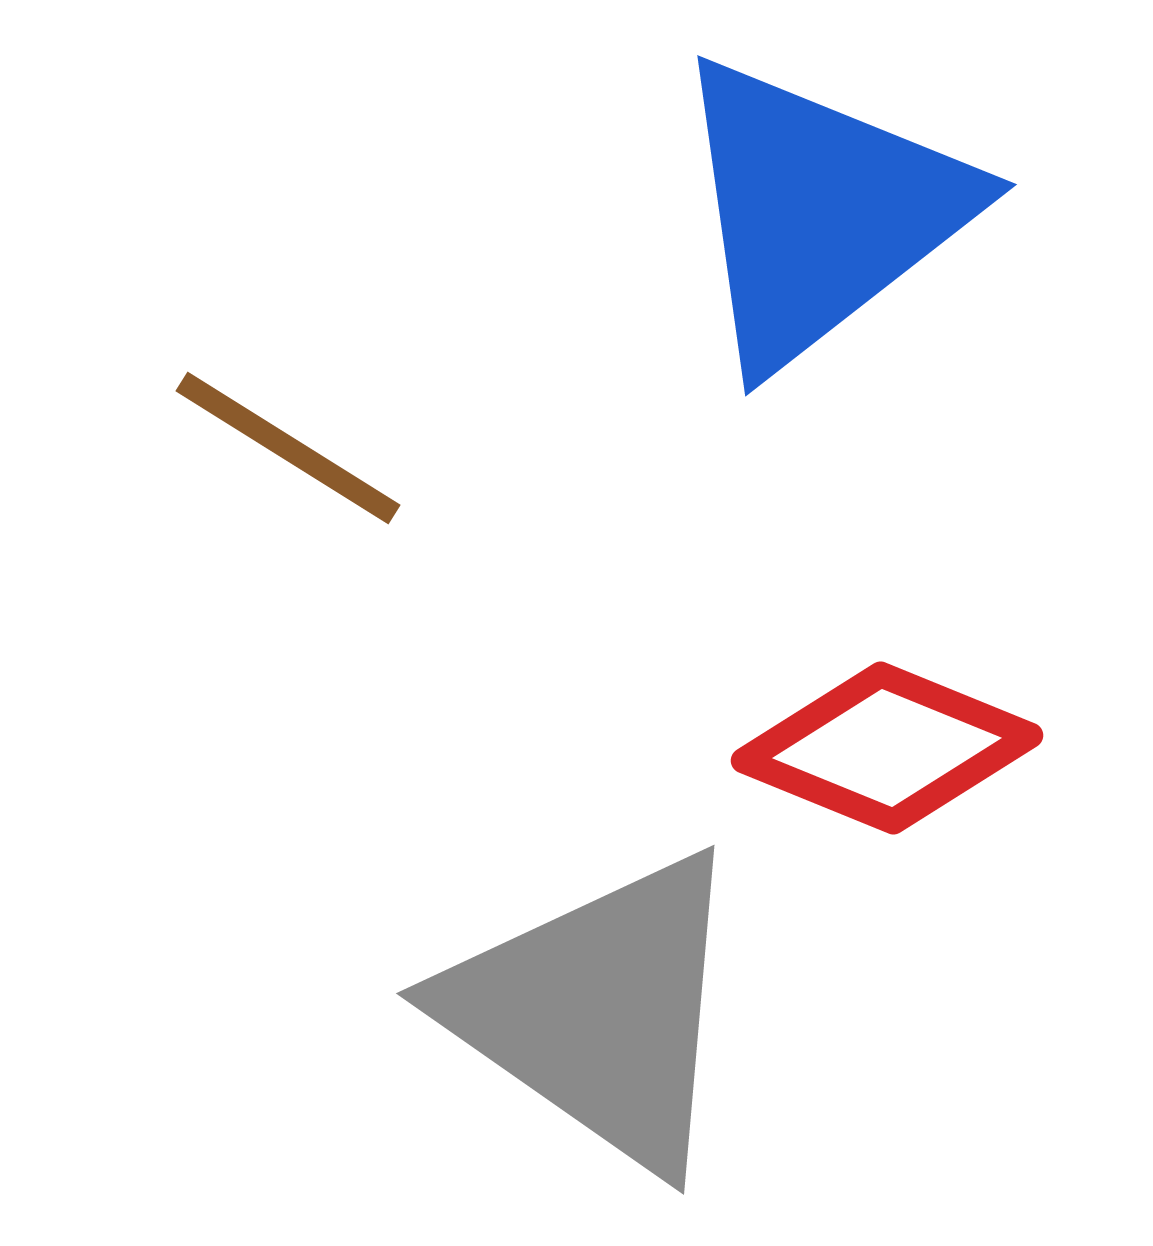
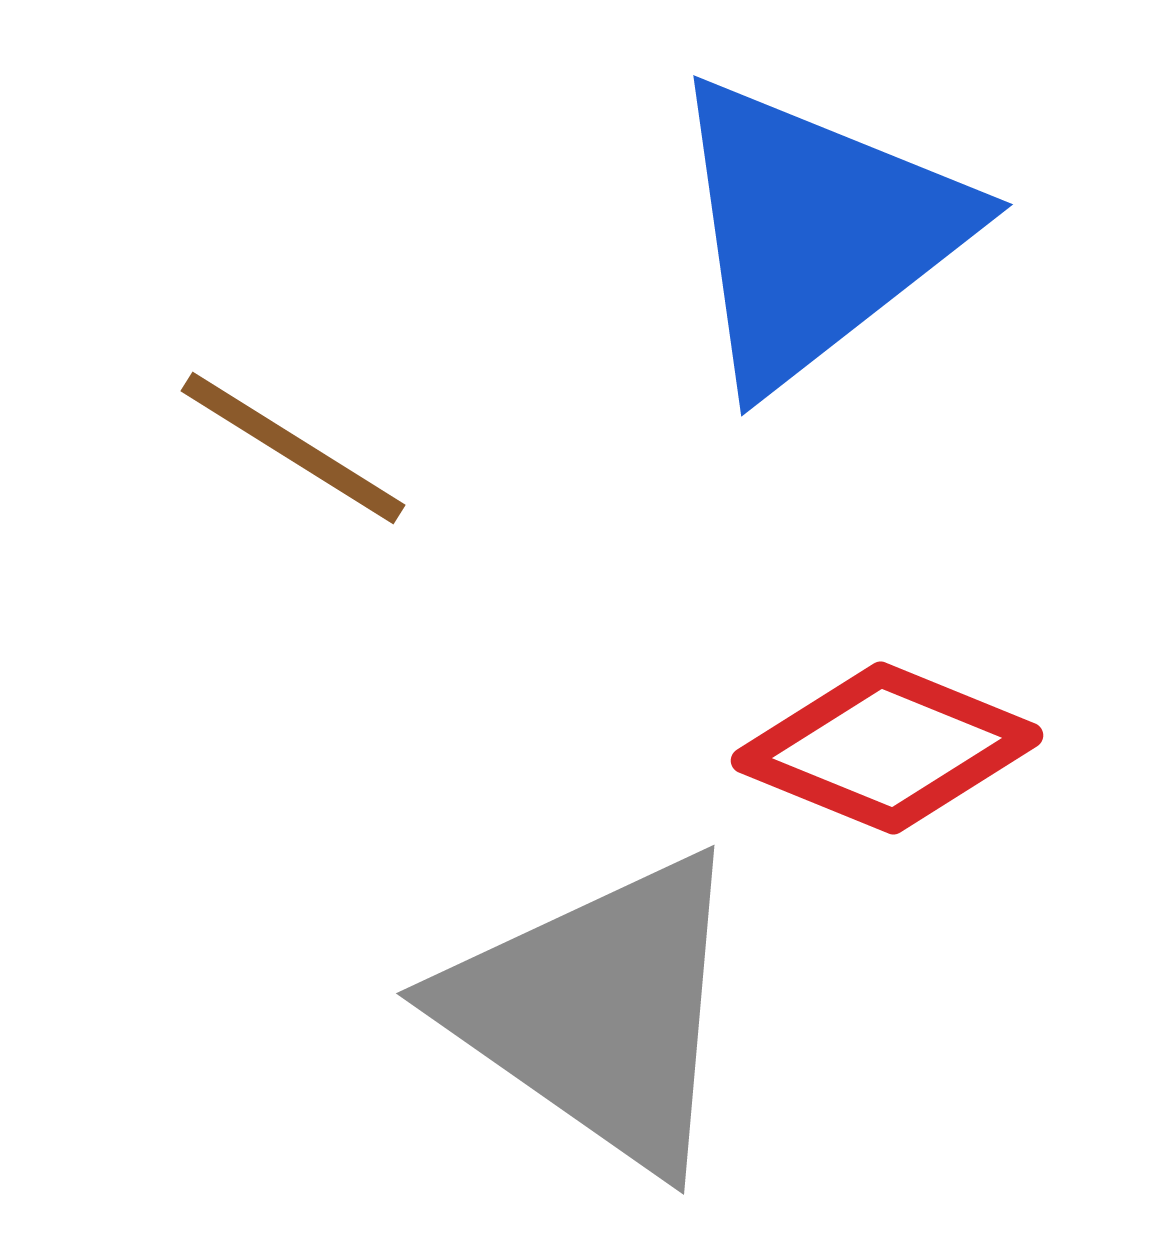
blue triangle: moved 4 px left, 20 px down
brown line: moved 5 px right
